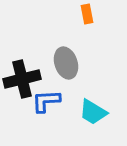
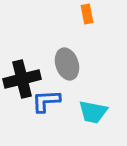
gray ellipse: moved 1 px right, 1 px down
cyan trapezoid: rotated 20 degrees counterclockwise
